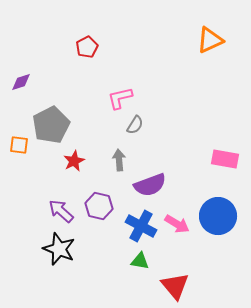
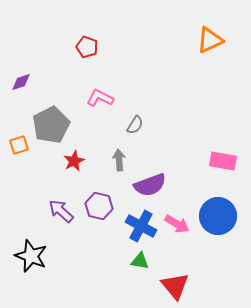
red pentagon: rotated 25 degrees counterclockwise
pink L-shape: moved 20 px left; rotated 40 degrees clockwise
orange square: rotated 24 degrees counterclockwise
pink rectangle: moved 2 px left, 2 px down
black star: moved 28 px left, 7 px down
